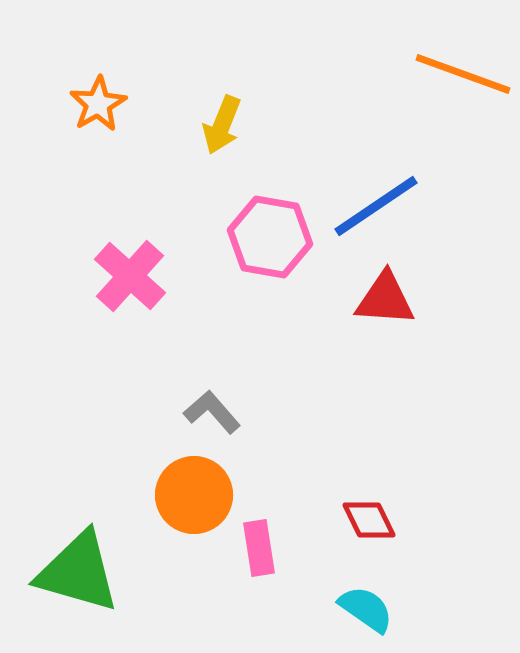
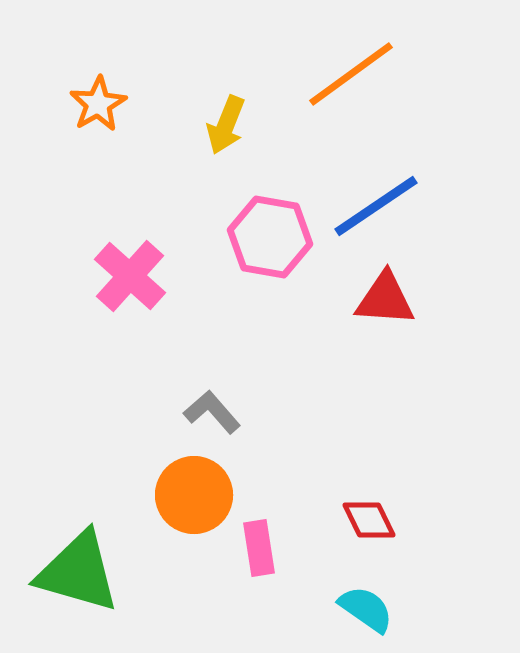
orange line: moved 112 px left; rotated 56 degrees counterclockwise
yellow arrow: moved 4 px right
